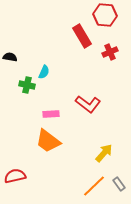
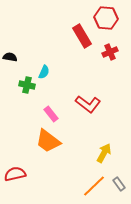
red hexagon: moved 1 px right, 3 px down
pink rectangle: rotated 56 degrees clockwise
yellow arrow: rotated 12 degrees counterclockwise
red semicircle: moved 2 px up
